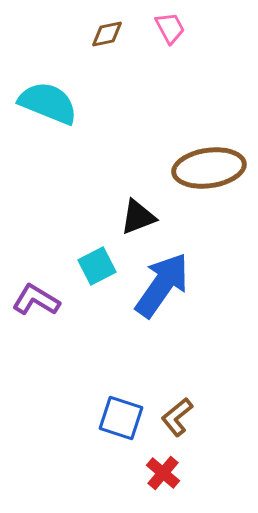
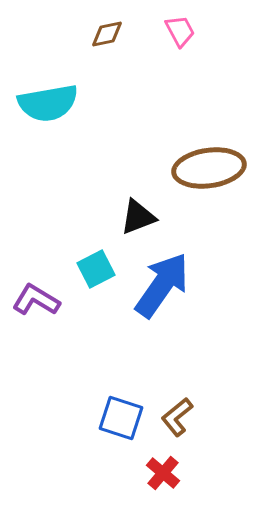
pink trapezoid: moved 10 px right, 3 px down
cyan semicircle: rotated 148 degrees clockwise
cyan square: moved 1 px left, 3 px down
